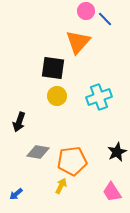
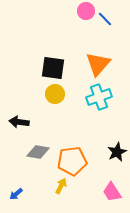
orange triangle: moved 20 px right, 22 px down
yellow circle: moved 2 px left, 2 px up
black arrow: rotated 78 degrees clockwise
